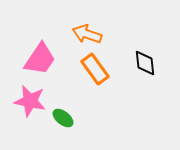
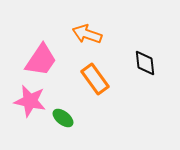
pink trapezoid: moved 1 px right, 1 px down
orange rectangle: moved 10 px down
